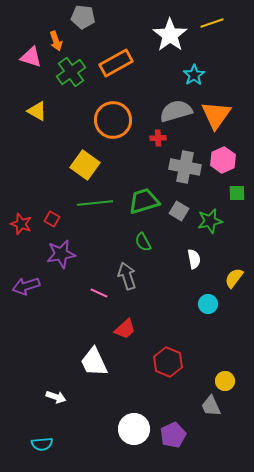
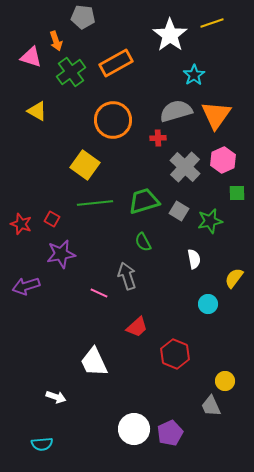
gray cross: rotated 32 degrees clockwise
red trapezoid: moved 12 px right, 2 px up
red hexagon: moved 7 px right, 8 px up
purple pentagon: moved 3 px left, 2 px up
